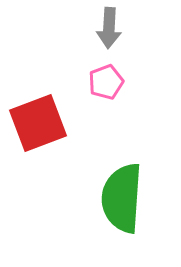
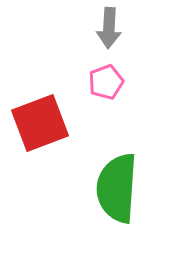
red square: moved 2 px right
green semicircle: moved 5 px left, 10 px up
